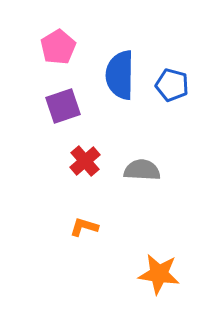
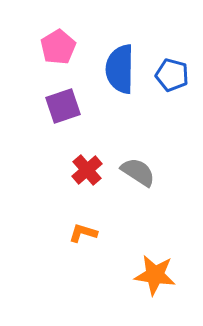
blue semicircle: moved 6 px up
blue pentagon: moved 10 px up
red cross: moved 2 px right, 9 px down
gray semicircle: moved 4 px left, 2 px down; rotated 30 degrees clockwise
orange L-shape: moved 1 px left, 6 px down
orange star: moved 4 px left, 1 px down
